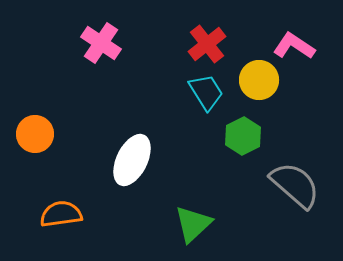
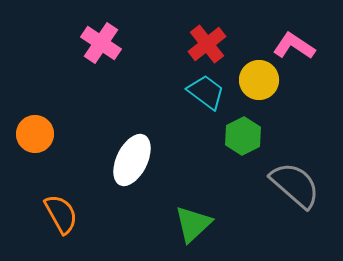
cyan trapezoid: rotated 21 degrees counterclockwise
orange semicircle: rotated 69 degrees clockwise
